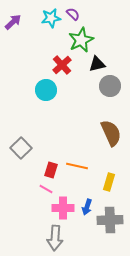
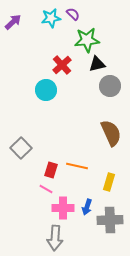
green star: moved 6 px right; rotated 20 degrees clockwise
